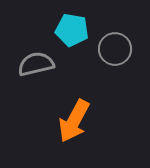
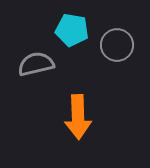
gray circle: moved 2 px right, 4 px up
orange arrow: moved 4 px right, 4 px up; rotated 30 degrees counterclockwise
